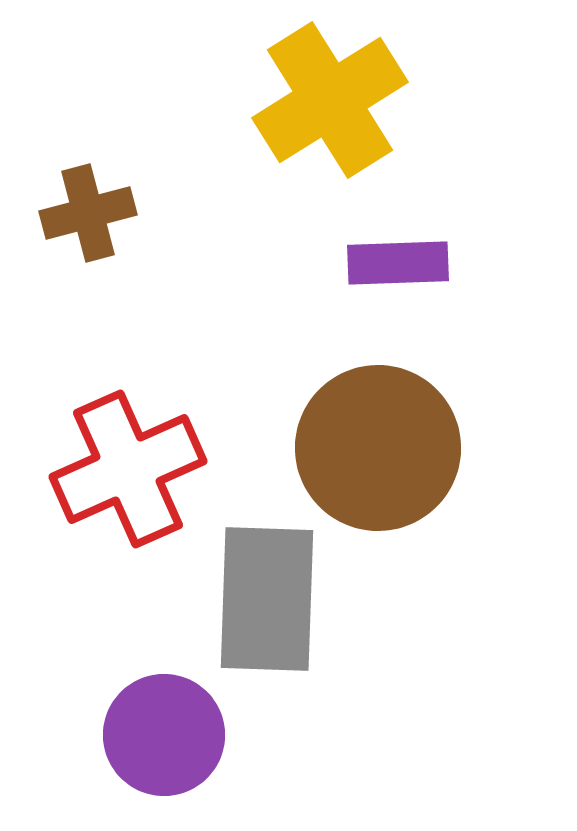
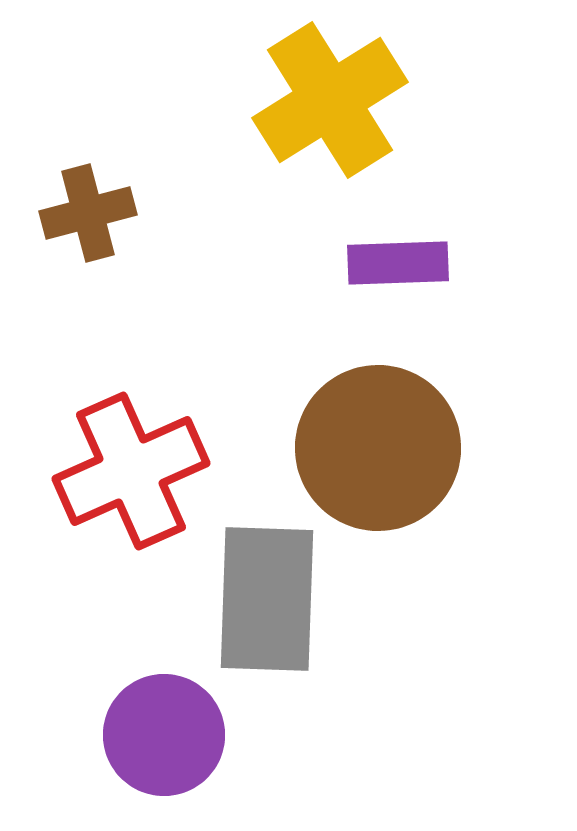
red cross: moved 3 px right, 2 px down
